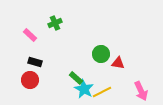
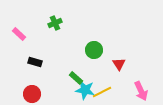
pink rectangle: moved 11 px left, 1 px up
green circle: moved 7 px left, 4 px up
red triangle: moved 1 px right, 1 px down; rotated 48 degrees clockwise
red circle: moved 2 px right, 14 px down
cyan star: moved 1 px right, 1 px down; rotated 18 degrees counterclockwise
